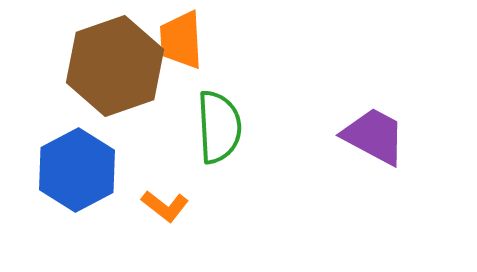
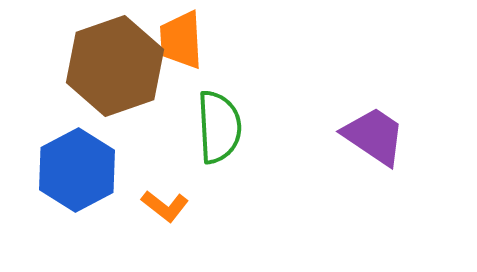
purple trapezoid: rotated 6 degrees clockwise
